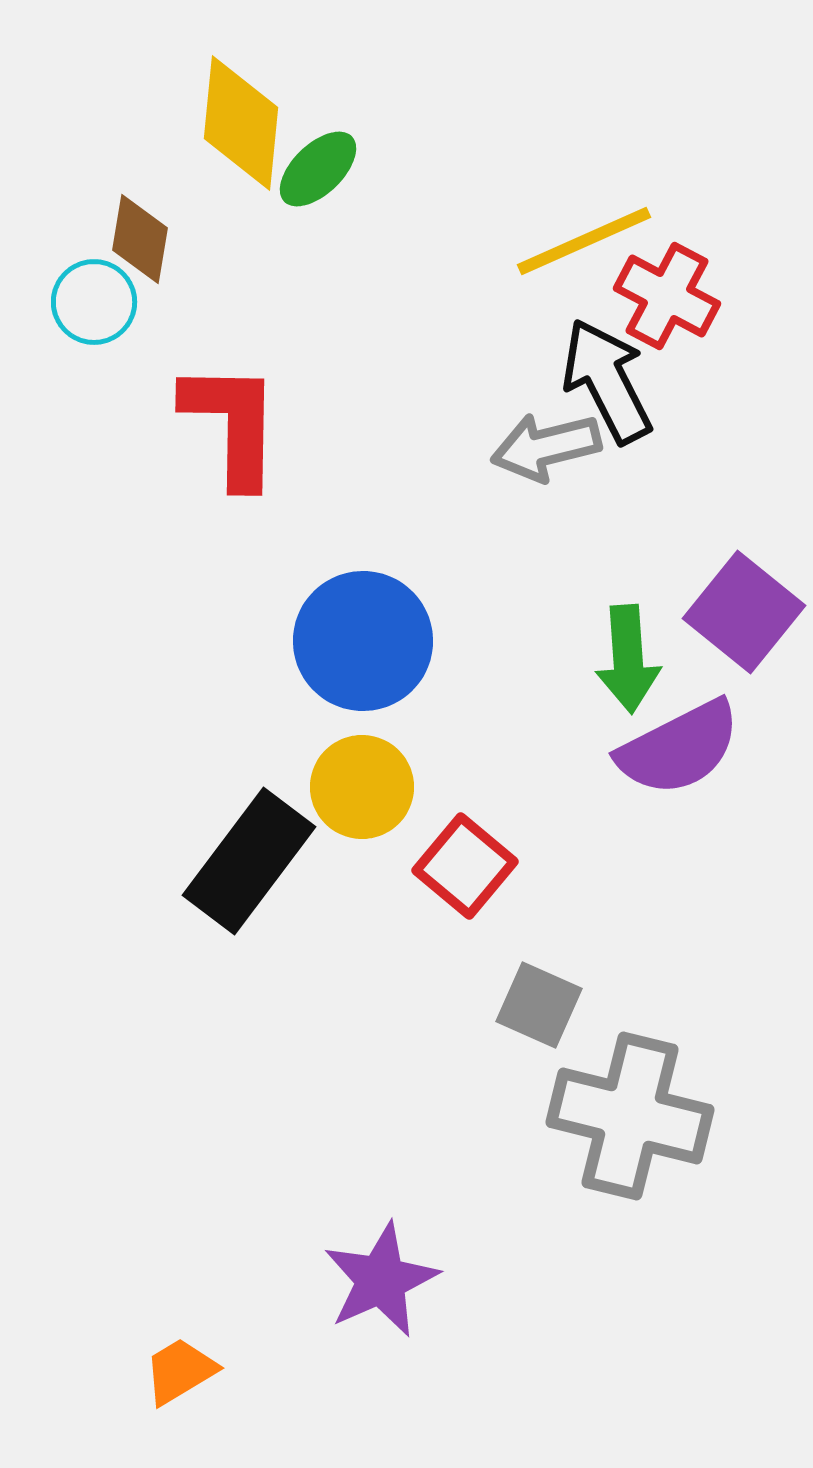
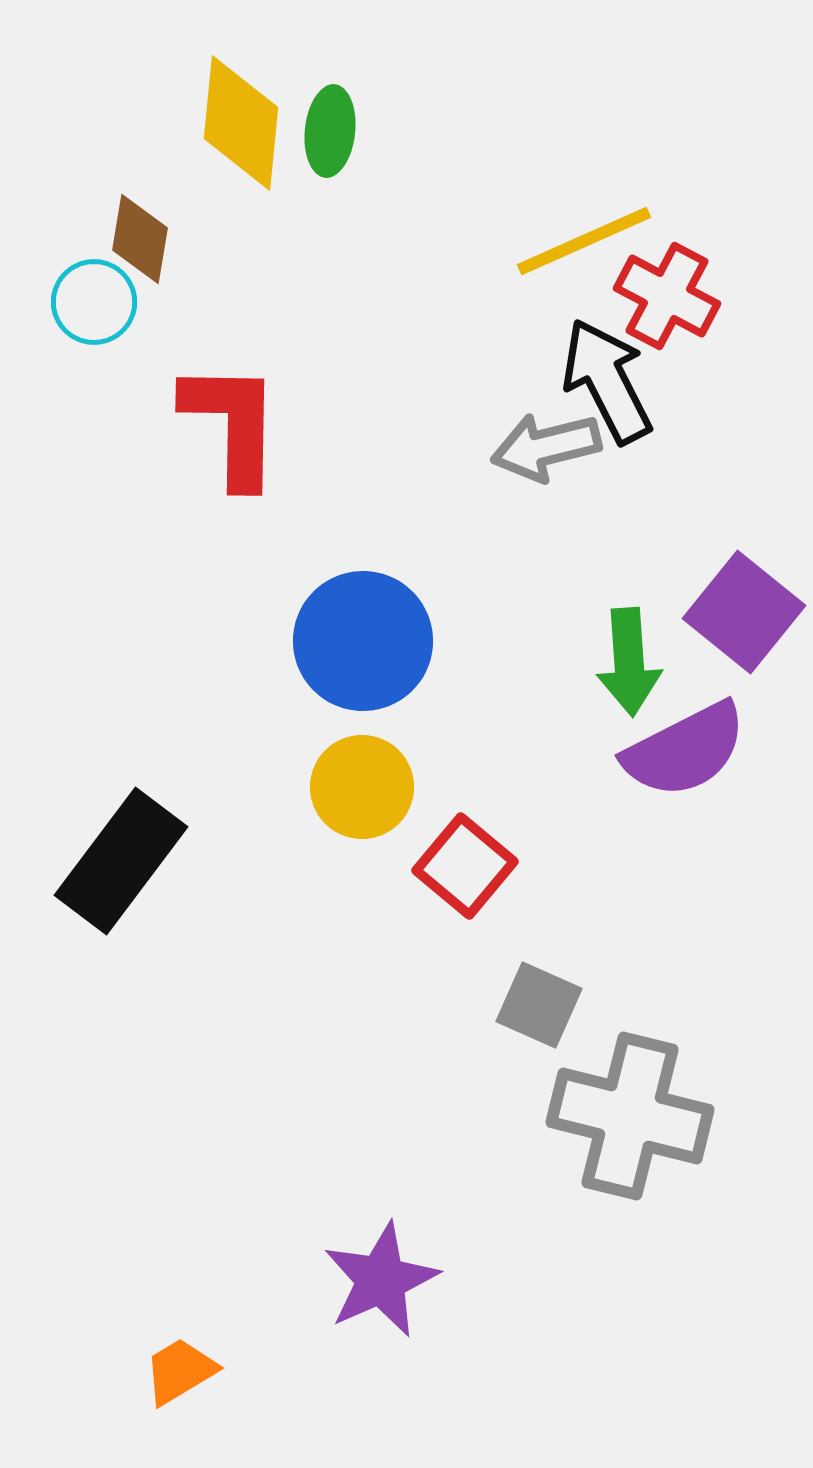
green ellipse: moved 12 px right, 38 px up; rotated 40 degrees counterclockwise
green arrow: moved 1 px right, 3 px down
purple semicircle: moved 6 px right, 2 px down
black rectangle: moved 128 px left
